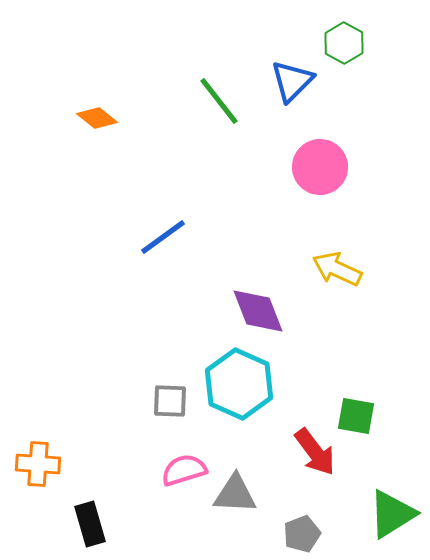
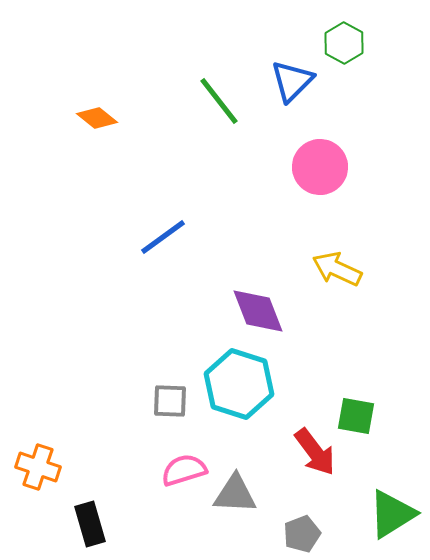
cyan hexagon: rotated 6 degrees counterclockwise
orange cross: moved 3 px down; rotated 15 degrees clockwise
